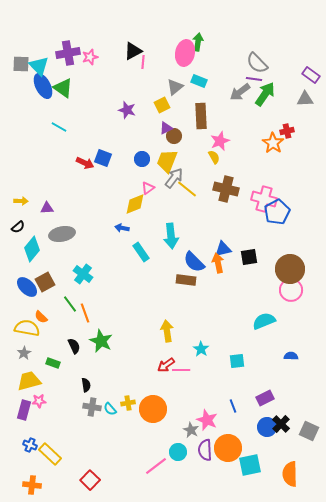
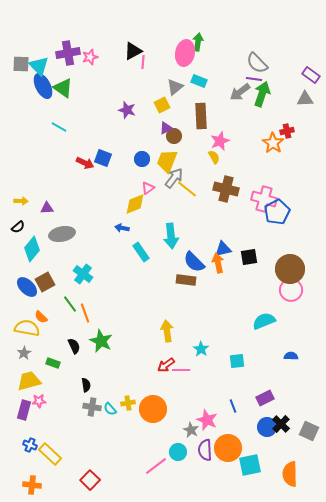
green arrow at (265, 94): moved 3 px left; rotated 15 degrees counterclockwise
